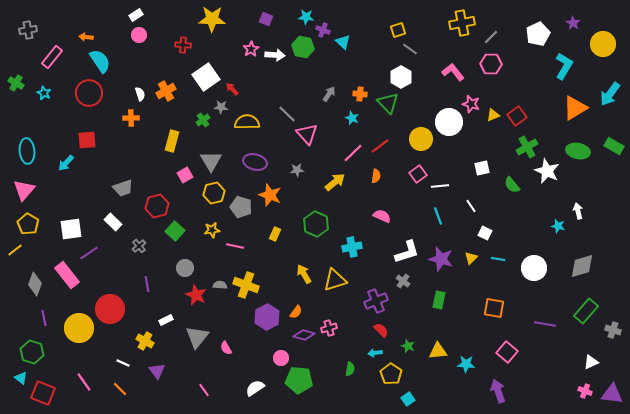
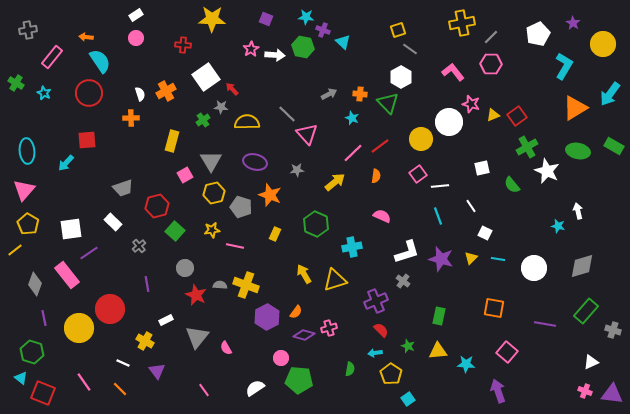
pink circle at (139, 35): moved 3 px left, 3 px down
gray arrow at (329, 94): rotated 28 degrees clockwise
green rectangle at (439, 300): moved 16 px down
